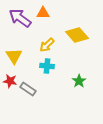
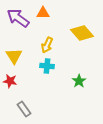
purple arrow: moved 2 px left
yellow diamond: moved 5 px right, 2 px up
yellow arrow: rotated 21 degrees counterclockwise
gray rectangle: moved 4 px left, 20 px down; rotated 21 degrees clockwise
